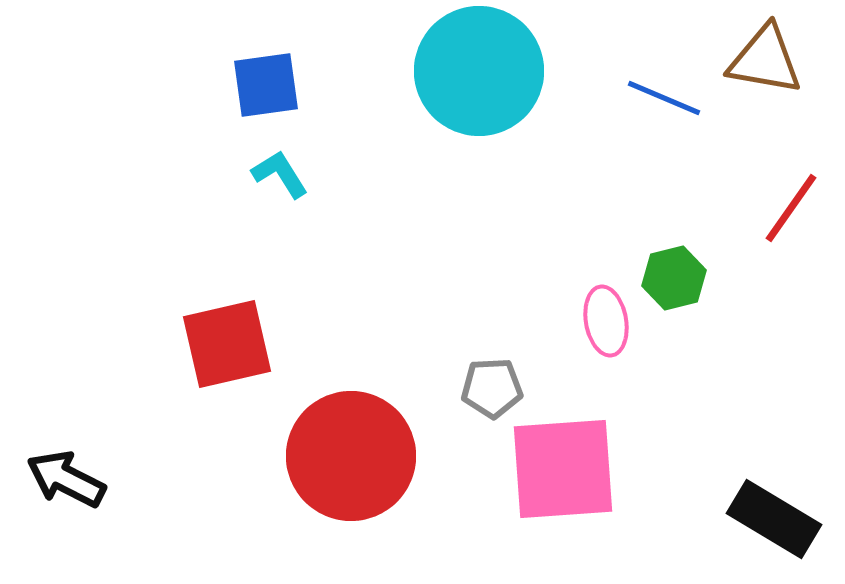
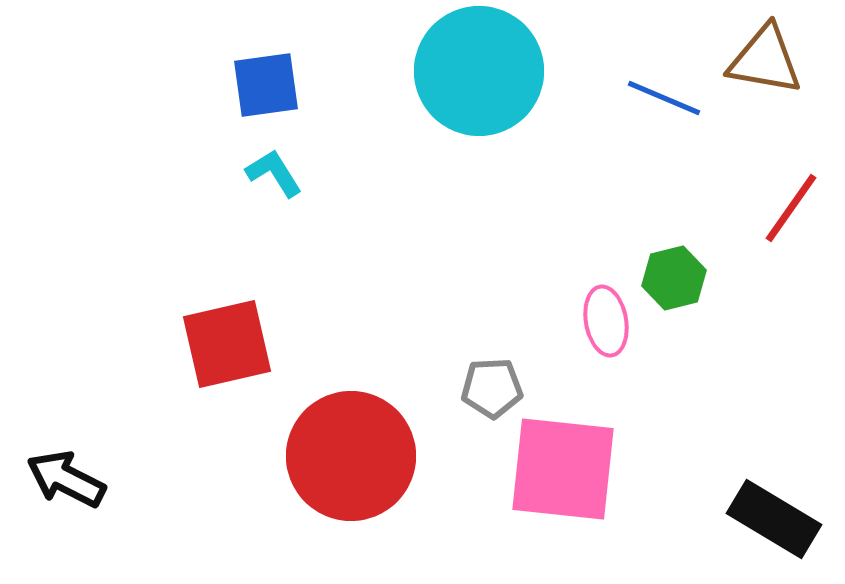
cyan L-shape: moved 6 px left, 1 px up
pink square: rotated 10 degrees clockwise
